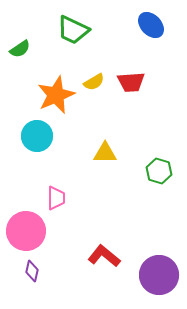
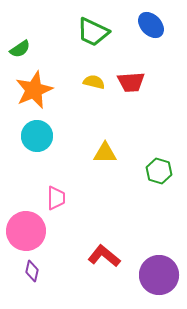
green trapezoid: moved 20 px right, 2 px down
yellow semicircle: rotated 135 degrees counterclockwise
orange star: moved 22 px left, 5 px up
